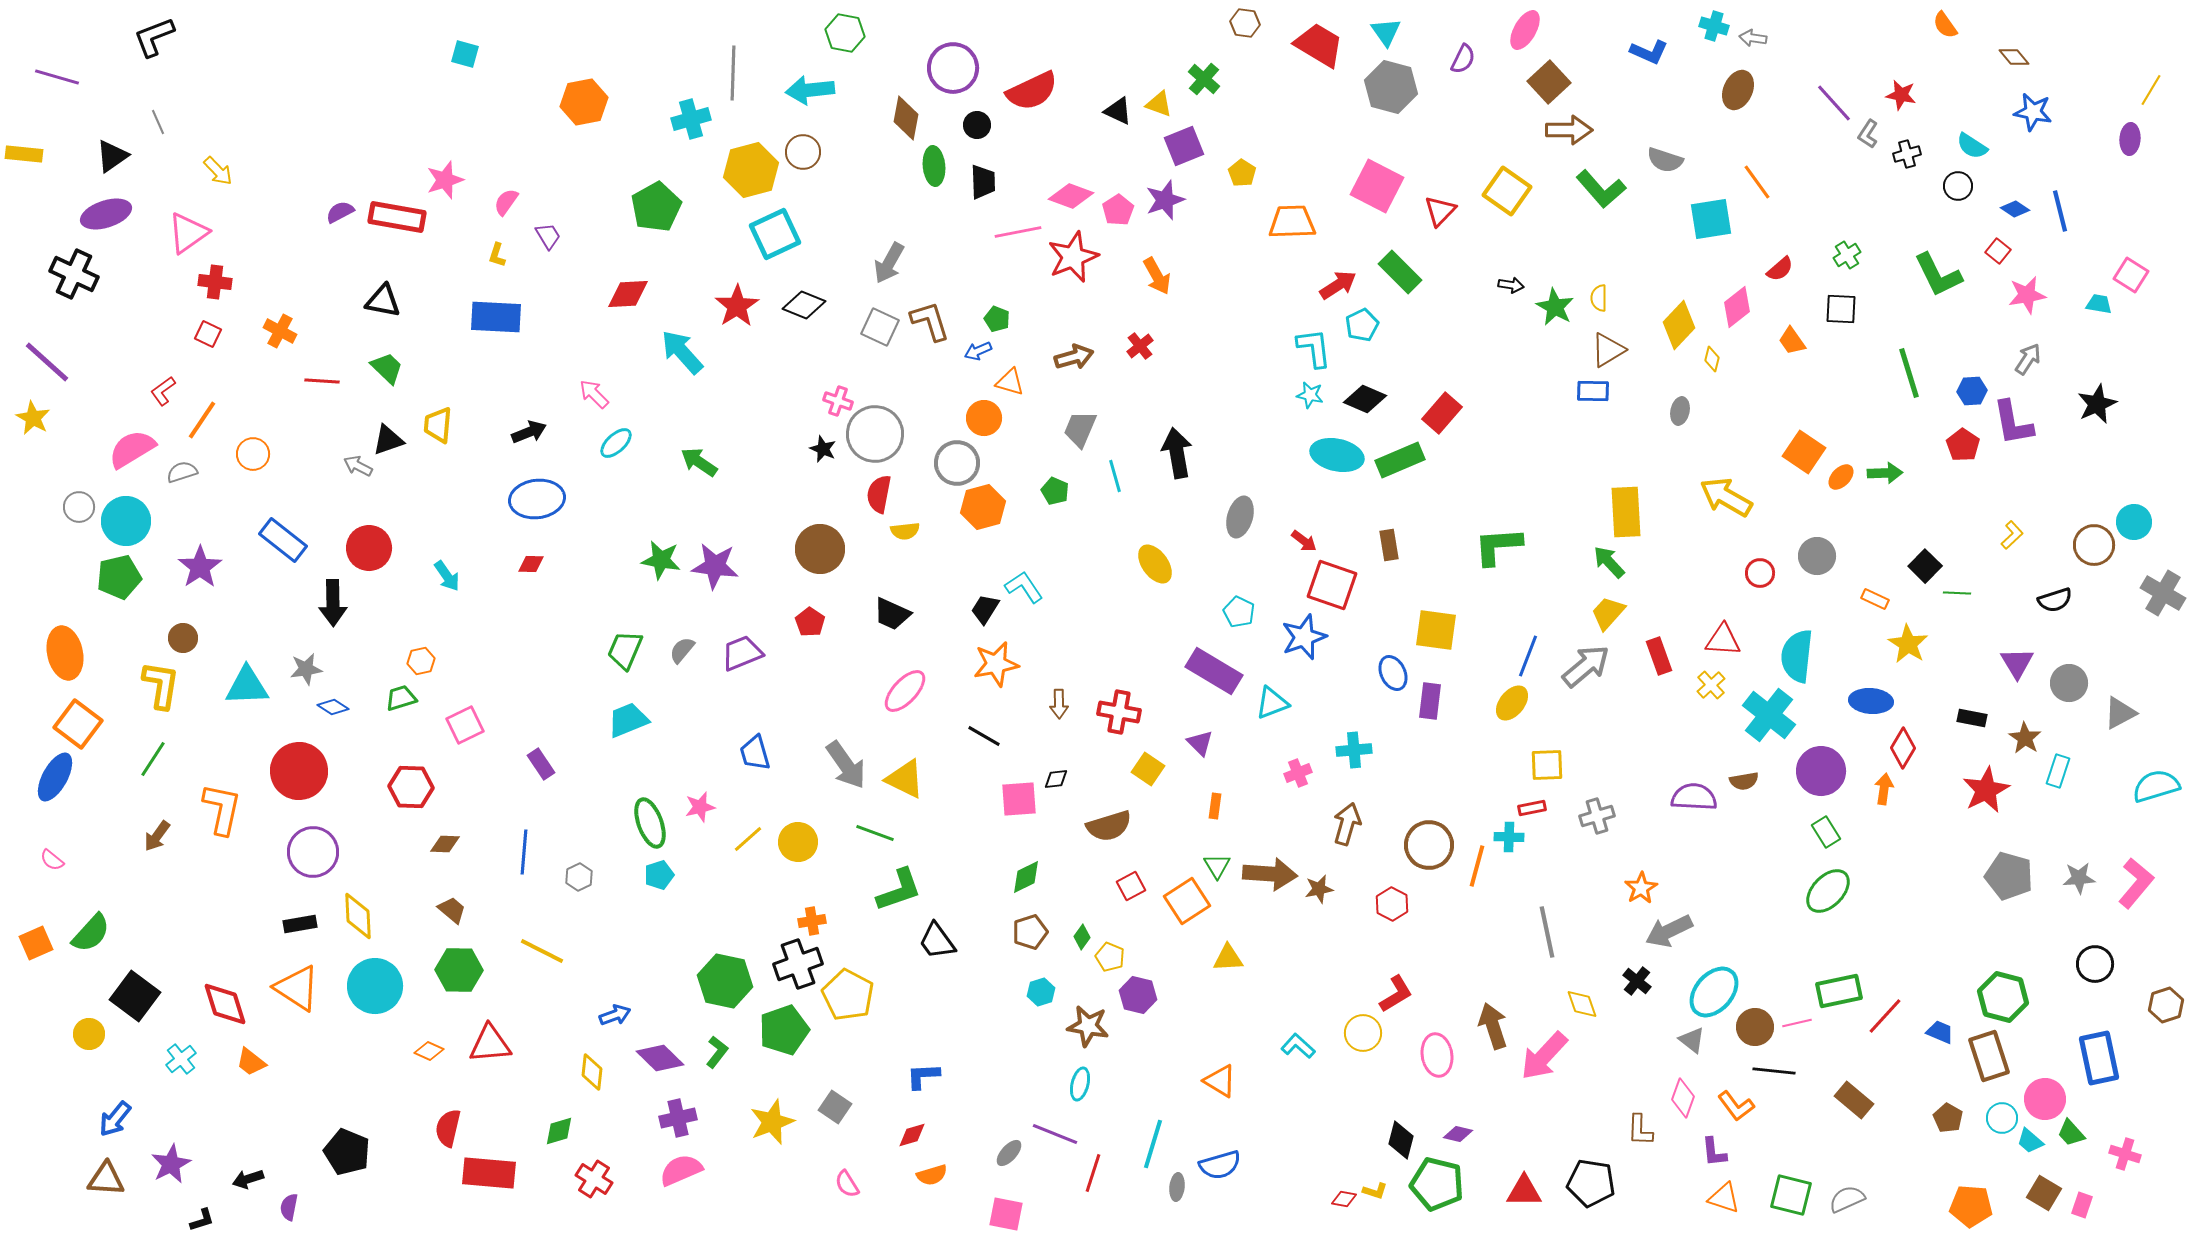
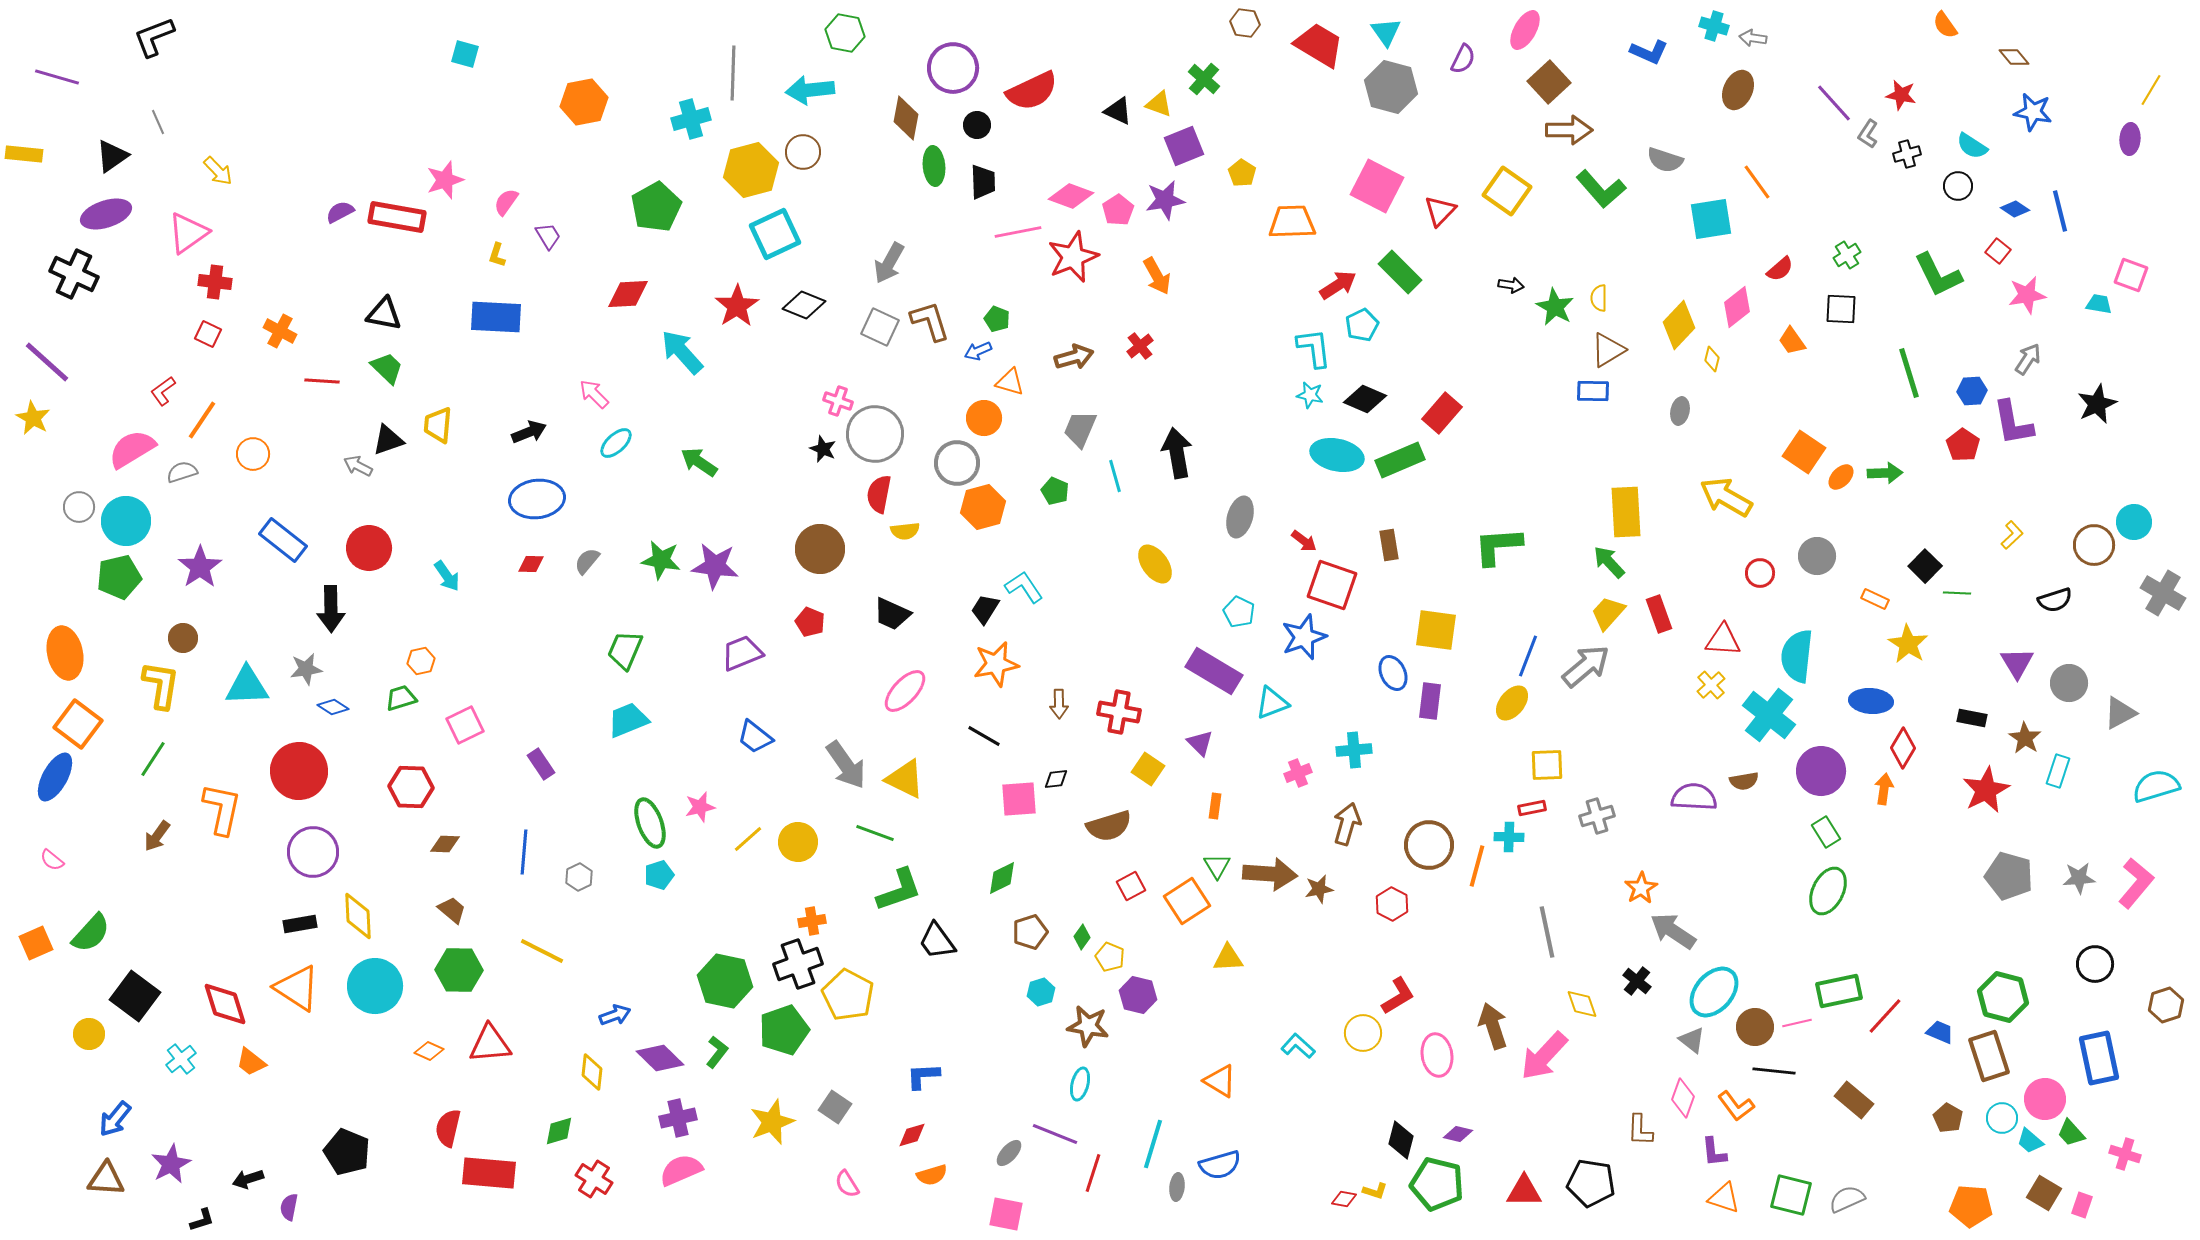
purple star at (1165, 200): rotated 9 degrees clockwise
pink square at (2131, 275): rotated 12 degrees counterclockwise
black triangle at (383, 301): moved 1 px right, 13 px down
black arrow at (333, 603): moved 2 px left, 6 px down
red pentagon at (810, 622): rotated 12 degrees counterclockwise
gray semicircle at (682, 650): moved 95 px left, 89 px up
red rectangle at (1659, 656): moved 42 px up
blue trapezoid at (755, 753): moved 16 px up; rotated 36 degrees counterclockwise
green diamond at (1026, 877): moved 24 px left, 1 px down
green ellipse at (1828, 891): rotated 18 degrees counterclockwise
gray arrow at (1669, 931): moved 4 px right; rotated 60 degrees clockwise
red L-shape at (1396, 994): moved 2 px right, 2 px down
